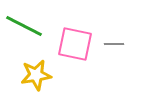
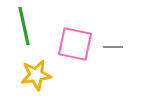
green line: rotated 51 degrees clockwise
gray line: moved 1 px left, 3 px down
